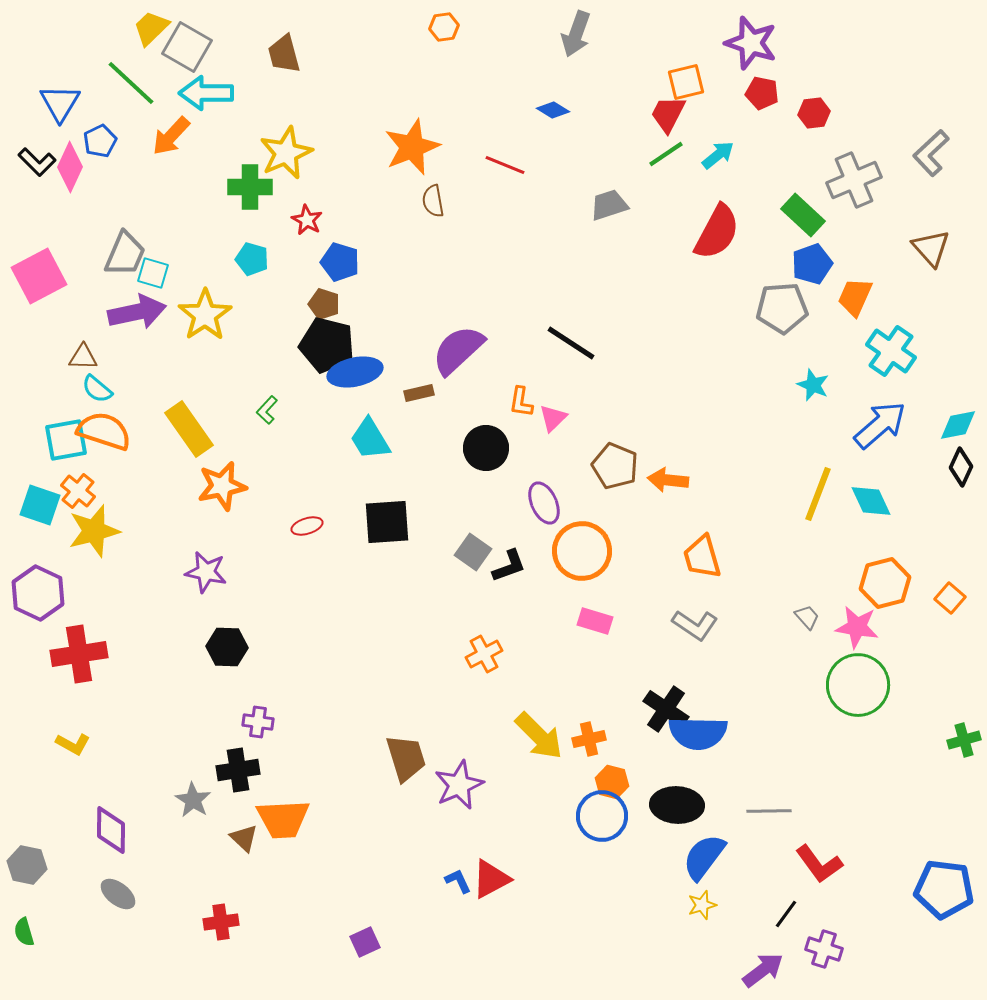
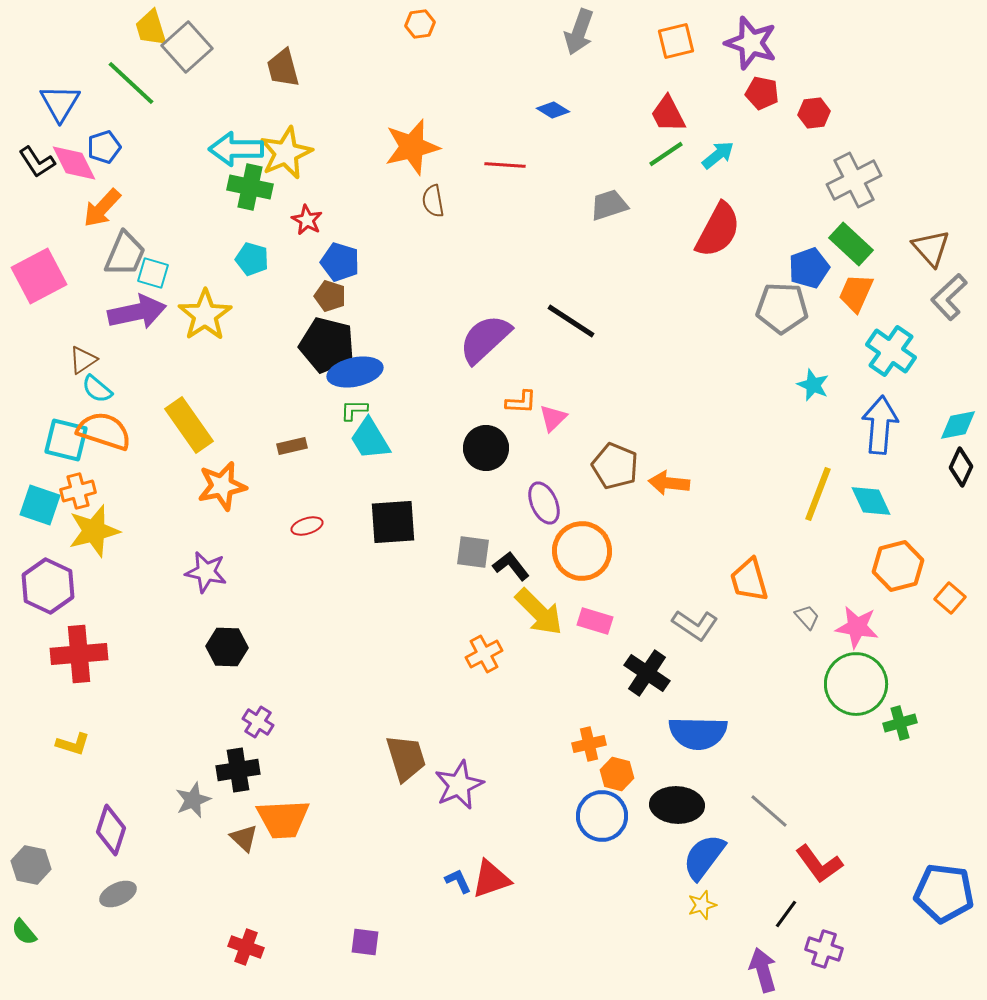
orange hexagon at (444, 27): moved 24 px left, 3 px up
yellow trapezoid at (151, 28): rotated 63 degrees counterclockwise
gray arrow at (576, 34): moved 3 px right, 2 px up
gray square at (187, 47): rotated 18 degrees clockwise
brown trapezoid at (284, 54): moved 1 px left, 14 px down
orange square at (686, 82): moved 10 px left, 41 px up
cyan arrow at (206, 93): moved 30 px right, 56 px down
red trapezoid at (668, 114): rotated 54 degrees counterclockwise
orange arrow at (171, 136): moved 69 px left, 72 px down
blue pentagon at (100, 141): moved 4 px right, 6 px down; rotated 8 degrees clockwise
orange star at (412, 147): rotated 8 degrees clockwise
gray L-shape at (931, 153): moved 18 px right, 144 px down
black L-shape at (37, 162): rotated 12 degrees clockwise
red line at (505, 165): rotated 18 degrees counterclockwise
pink diamond at (70, 167): moved 4 px right, 4 px up; rotated 51 degrees counterclockwise
gray cross at (854, 180): rotated 4 degrees counterclockwise
green cross at (250, 187): rotated 12 degrees clockwise
green rectangle at (803, 215): moved 48 px right, 29 px down
red semicircle at (717, 232): moved 1 px right, 2 px up
blue pentagon at (812, 264): moved 3 px left, 4 px down
orange trapezoid at (855, 297): moved 1 px right, 4 px up
brown pentagon at (324, 304): moved 6 px right, 8 px up
gray pentagon at (782, 308): rotated 6 degrees clockwise
black line at (571, 343): moved 22 px up
purple semicircle at (458, 350): moved 27 px right, 11 px up
brown triangle at (83, 357): moved 3 px down; rotated 36 degrees counterclockwise
brown rectangle at (419, 393): moved 127 px left, 53 px down
orange L-shape at (521, 402): rotated 96 degrees counterclockwise
green L-shape at (267, 410): moved 87 px right; rotated 48 degrees clockwise
blue arrow at (880, 425): rotated 44 degrees counterclockwise
yellow rectangle at (189, 429): moved 4 px up
cyan square at (66, 440): rotated 24 degrees clockwise
orange arrow at (668, 480): moved 1 px right, 3 px down
orange cross at (78, 491): rotated 36 degrees clockwise
black square at (387, 522): moved 6 px right
gray square at (473, 552): rotated 27 degrees counterclockwise
orange trapezoid at (702, 557): moved 47 px right, 23 px down
black L-shape at (509, 566): moved 2 px right; rotated 108 degrees counterclockwise
orange hexagon at (885, 583): moved 13 px right, 17 px up
purple hexagon at (38, 593): moved 10 px right, 7 px up
red cross at (79, 654): rotated 4 degrees clockwise
green circle at (858, 685): moved 2 px left, 1 px up
black cross at (666, 709): moved 19 px left, 36 px up
purple cross at (258, 722): rotated 24 degrees clockwise
yellow arrow at (539, 736): moved 124 px up
orange cross at (589, 739): moved 5 px down
green cross at (964, 740): moved 64 px left, 17 px up
yellow L-shape at (73, 744): rotated 12 degrees counterclockwise
orange hexagon at (612, 782): moved 5 px right, 8 px up
gray star at (193, 800): rotated 18 degrees clockwise
gray line at (769, 811): rotated 42 degrees clockwise
purple diamond at (111, 830): rotated 18 degrees clockwise
gray hexagon at (27, 865): moved 4 px right
red triangle at (491, 879): rotated 9 degrees clockwise
blue pentagon at (944, 889): moved 4 px down
gray ellipse at (118, 894): rotated 63 degrees counterclockwise
red cross at (221, 922): moved 25 px right, 25 px down; rotated 28 degrees clockwise
green semicircle at (24, 932): rotated 24 degrees counterclockwise
purple square at (365, 942): rotated 32 degrees clockwise
purple arrow at (763, 970): rotated 69 degrees counterclockwise
